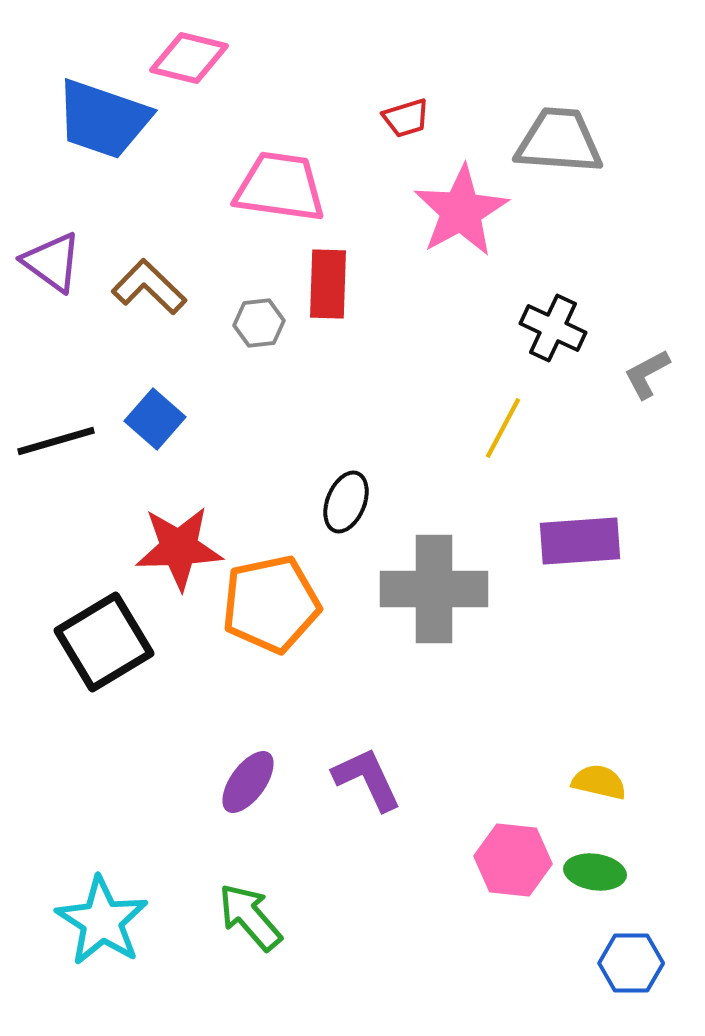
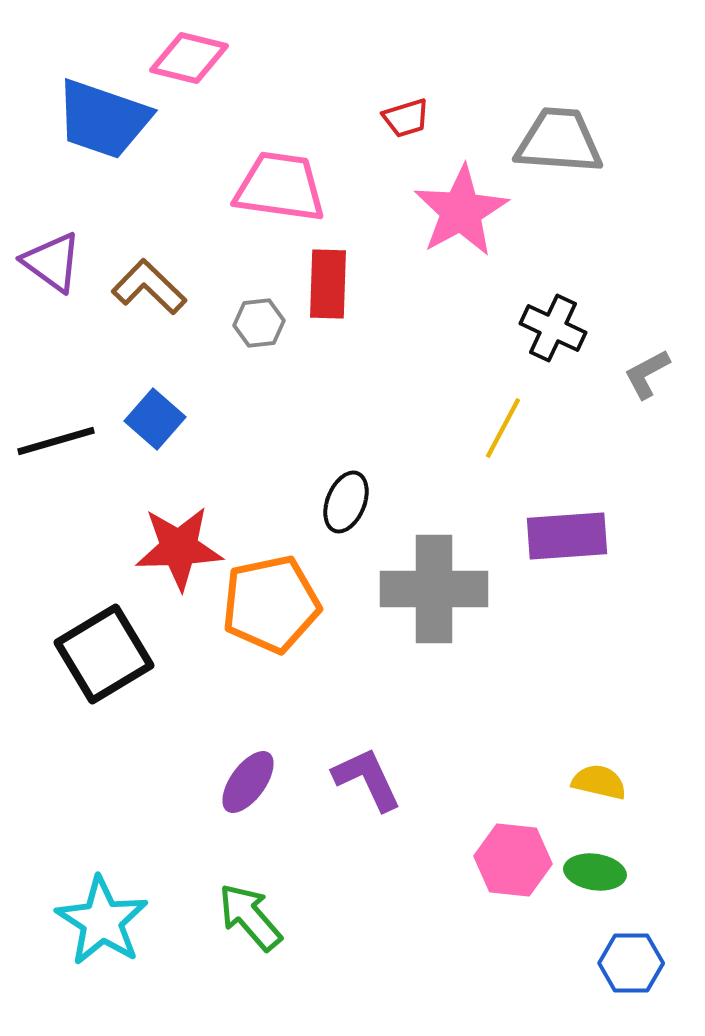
purple rectangle: moved 13 px left, 5 px up
black square: moved 12 px down
